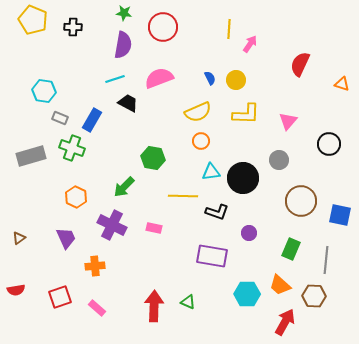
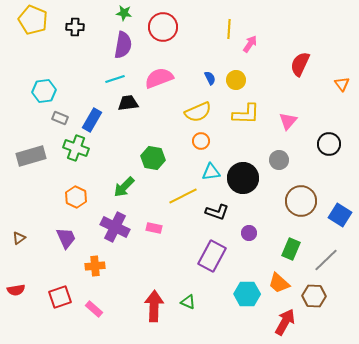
black cross at (73, 27): moved 2 px right
orange triangle at (342, 84): rotated 35 degrees clockwise
cyan hexagon at (44, 91): rotated 15 degrees counterclockwise
black trapezoid at (128, 103): rotated 35 degrees counterclockwise
green cross at (72, 148): moved 4 px right
yellow line at (183, 196): rotated 28 degrees counterclockwise
blue square at (340, 215): rotated 20 degrees clockwise
purple cross at (112, 225): moved 3 px right, 2 px down
purple rectangle at (212, 256): rotated 72 degrees counterclockwise
gray line at (326, 260): rotated 40 degrees clockwise
orange trapezoid at (280, 285): moved 1 px left, 2 px up
pink rectangle at (97, 308): moved 3 px left, 1 px down
